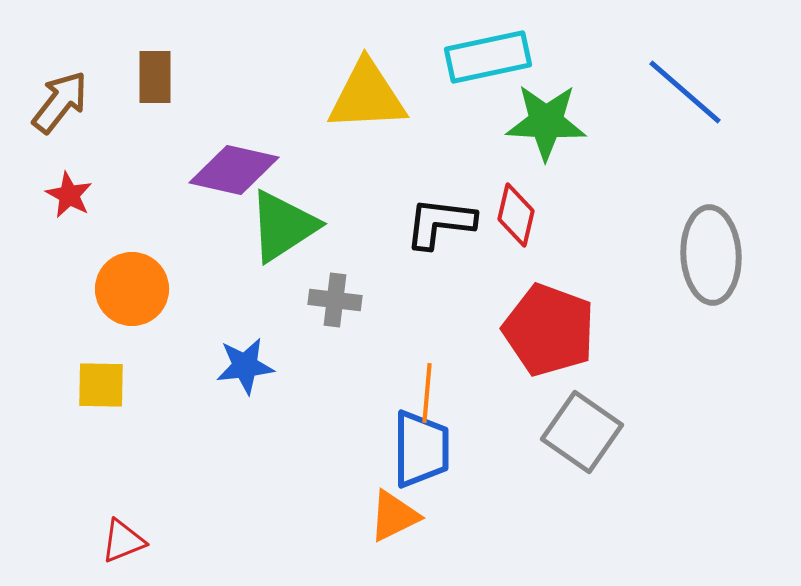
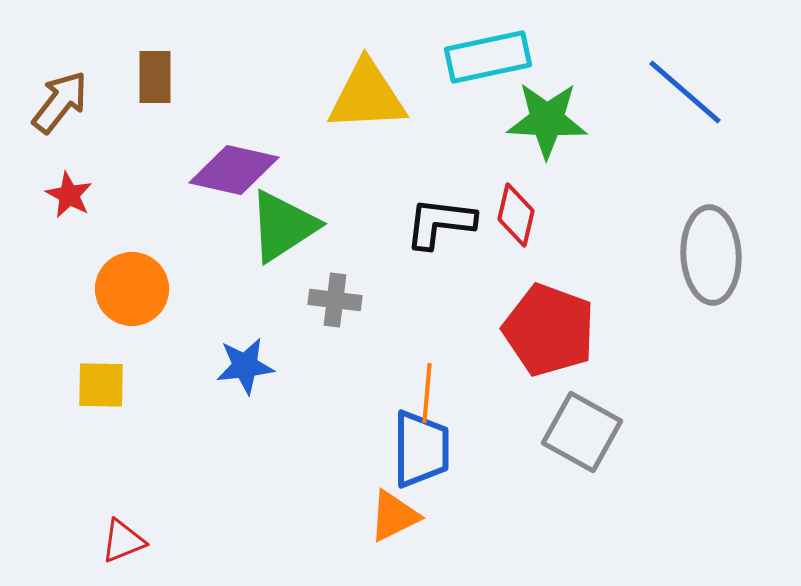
green star: moved 1 px right, 2 px up
gray square: rotated 6 degrees counterclockwise
